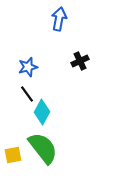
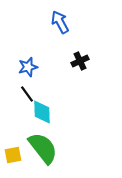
blue arrow: moved 1 px right, 3 px down; rotated 40 degrees counterclockwise
cyan diamond: rotated 30 degrees counterclockwise
